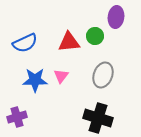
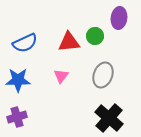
purple ellipse: moved 3 px right, 1 px down
blue star: moved 17 px left
black cross: moved 11 px right; rotated 24 degrees clockwise
